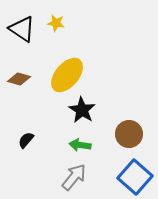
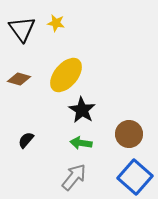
black triangle: rotated 20 degrees clockwise
yellow ellipse: moved 1 px left
green arrow: moved 1 px right, 2 px up
